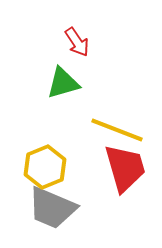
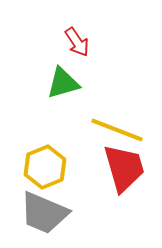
red trapezoid: moved 1 px left
gray trapezoid: moved 8 px left, 5 px down
